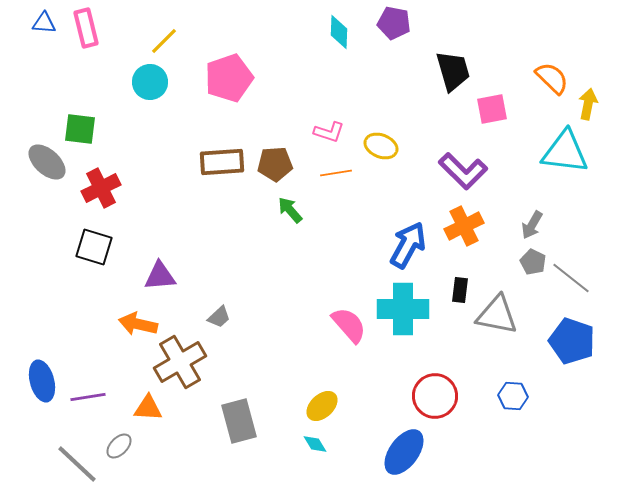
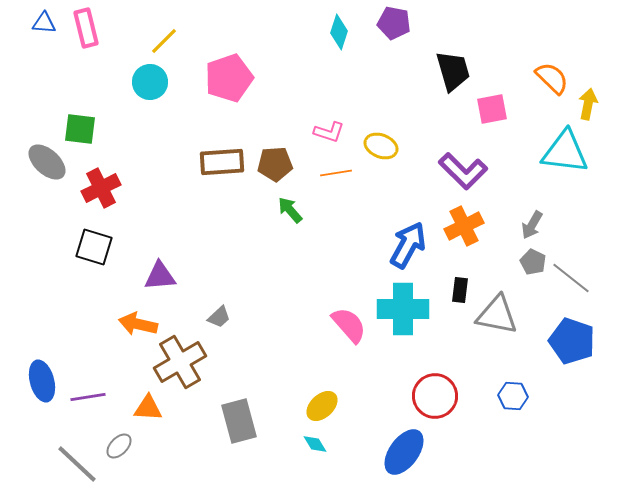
cyan diamond at (339, 32): rotated 16 degrees clockwise
